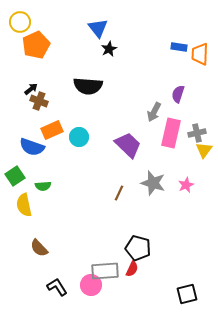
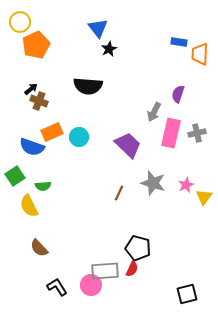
blue rectangle: moved 5 px up
orange rectangle: moved 2 px down
yellow triangle: moved 47 px down
yellow semicircle: moved 5 px right, 1 px down; rotated 15 degrees counterclockwise
